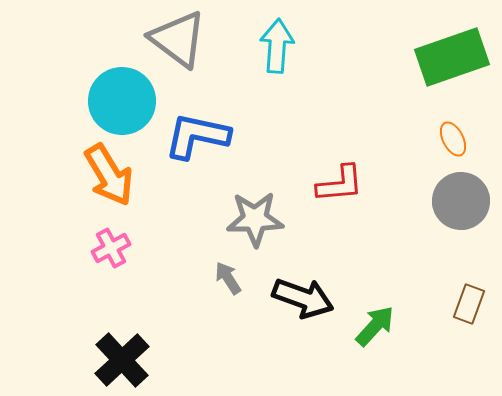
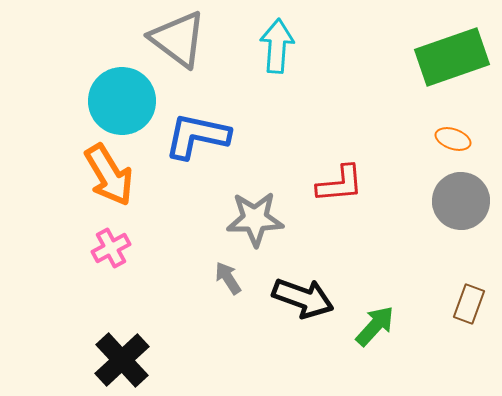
orange ellipse: rotated 44 degrees counterclockwise
